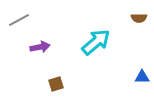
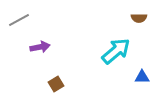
cyan arrow: moved 20 px right, 9 px down
brown square: rotated 14 degrees counterclockwise
